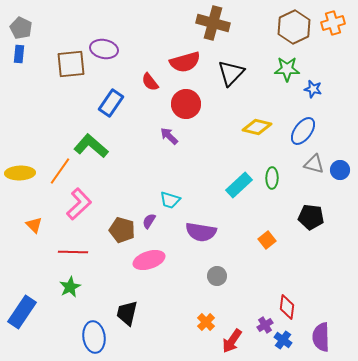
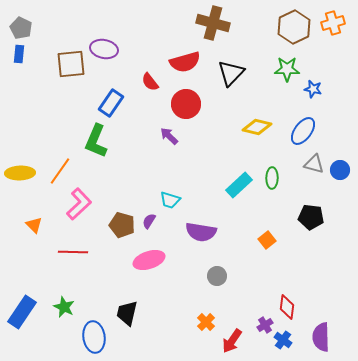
green L-shape at (91, 146): moved 5 px right, 5 px up; rotated 108 degrees counterclockwise
brown pentagon at (122, 230): moved 5 px up
green star at (70, 287): moved 6 px left, 20 px down; rotated 20 degrees counterclockwise
